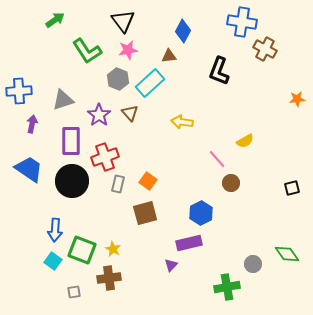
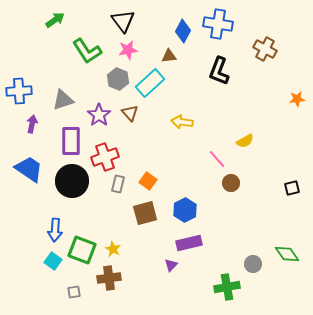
blue cross at (242, 22): moved 24 px left, 2 px down
blue hexagon at (201, 213): moved 16 px left, 3 px up
